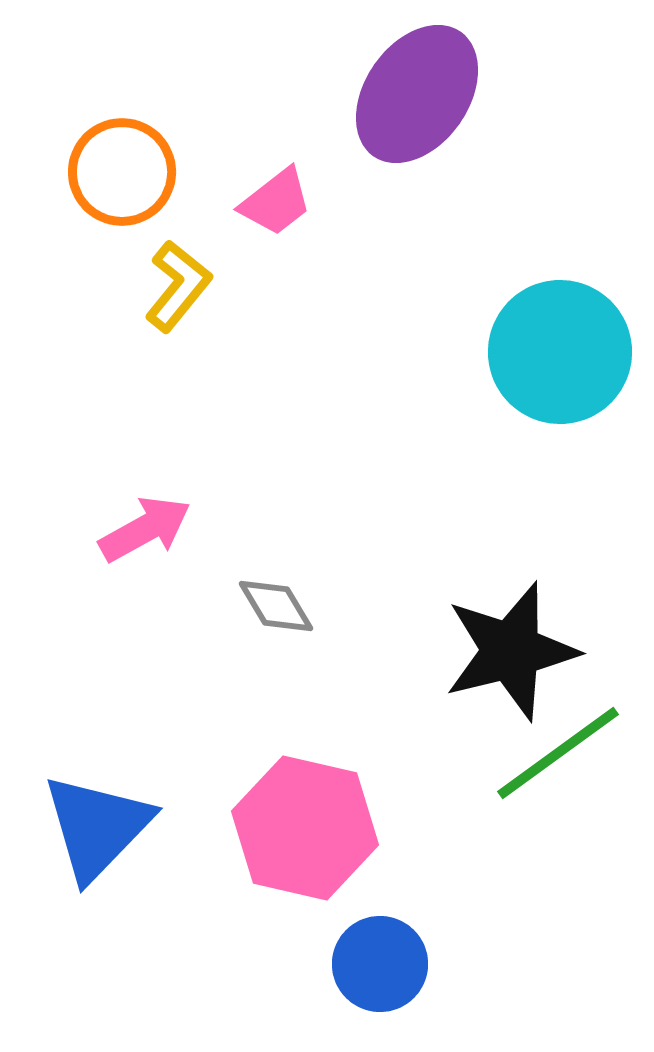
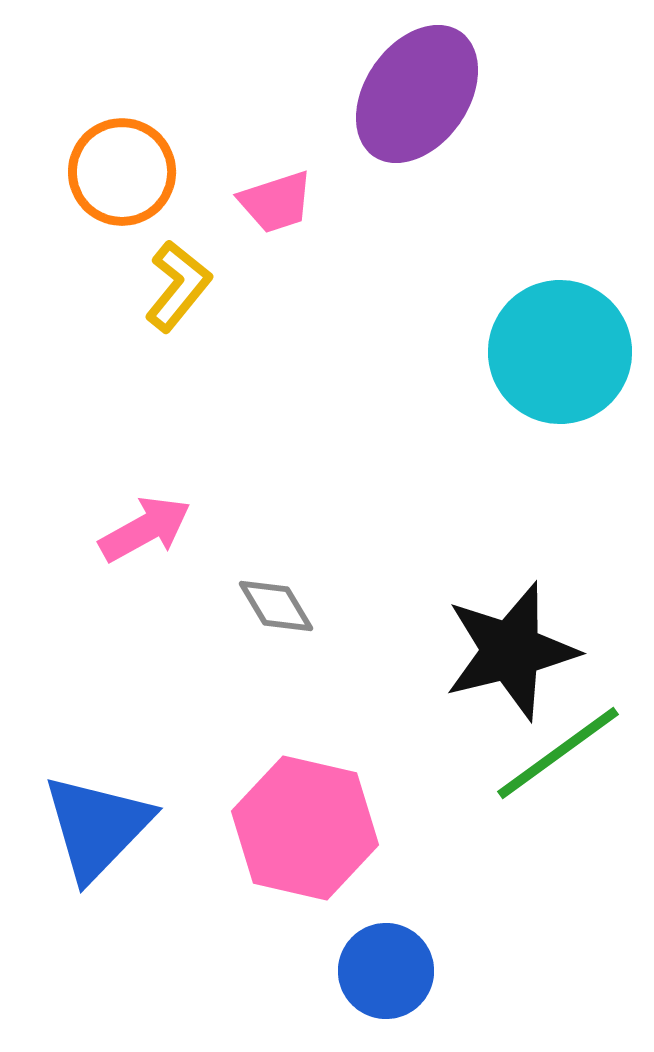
pink trapezoid: rotated 20 degrees clockwise
blue circle: moved 6 px right, 7 px down
